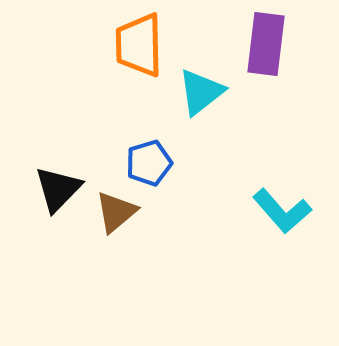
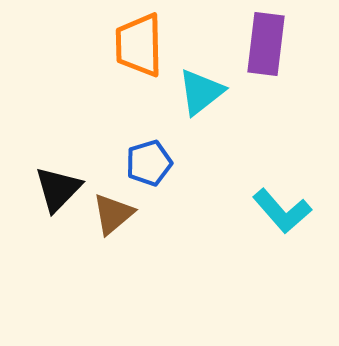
brown triangle: moved 3 px left, 2 px down
